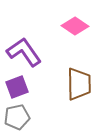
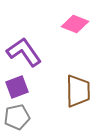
pink diamond: moved 2 px up; rotated 12 degrees counterclockwise
brown trapezoid: moved 1 px left, 7 px down
